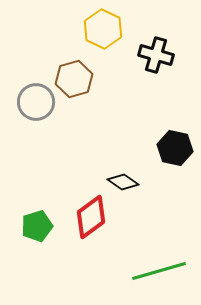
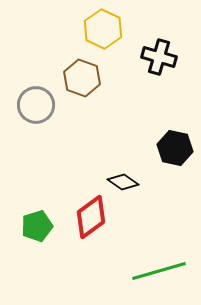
black cross: moved 3 px right, 2 px down
brown hexagon: moved 8 px right, 1 px up; rotated 24 degrees counterclockwise
gray circle: moved 3 px down
